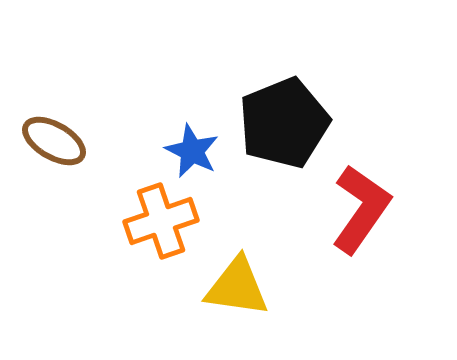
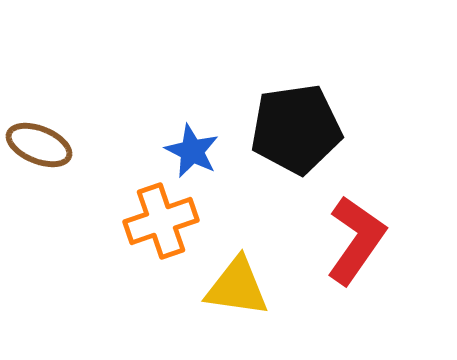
black pentagon: moved 12 px right, 6 px down; rotated 14 degrees clockwise
brown ellipse: moved 15 px left, 4 px down; rotated 8 degrees counterclockwise
red L-shape: moved 5 px left, 31 px down
